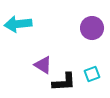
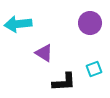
purple circle: moved 2 px left, 5 px up
purple triangle: moved 1 px right, 12 px up
cyan square: moved 2 px right, 5 px up
